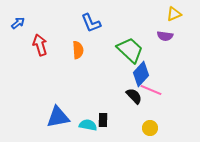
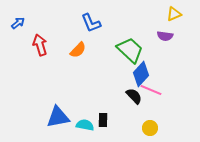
orange semicircle: rotated 48 degrees clockwise
cyan semicircle: moved 3 px left
